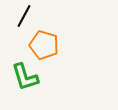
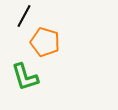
orange pentagon: moved 1 px right, 3 px up
